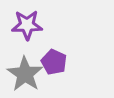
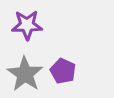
purple pentagon: moved 9 px right, 9 px down
